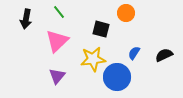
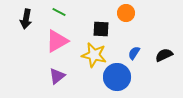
green line: rotated 24 degrees counterclockwise
black square: rotated 12 degrees counterclockwise
pink triangle: rotated 15 degrees clockwise
yellow star: moved 1 px right, 4 px up; rotated 20 degrees clockwise
purple triangle: rotated 12 degrees clockwise
